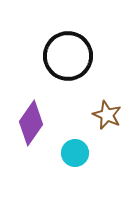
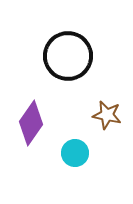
brown star: rotated 12 degrees counterclockwise
